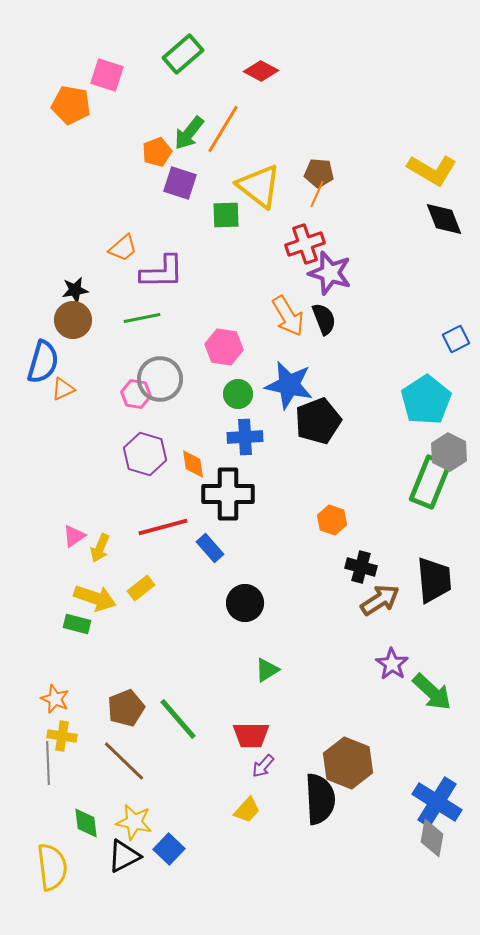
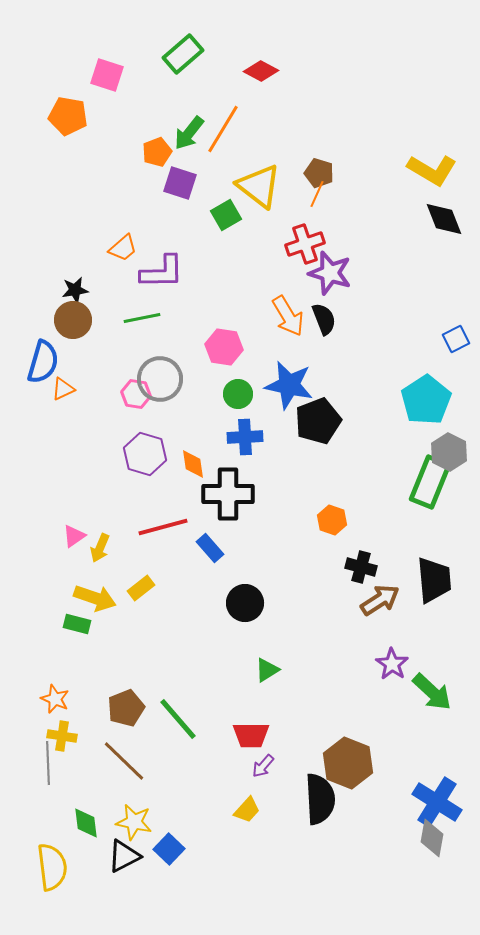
orange pentagon at (71, 105): moved 3 px left, 11 px down
brown pentagon at (319, 173): rotated 12 degrees clockwise
green square at (226, 215): rotated 28 degrees counterclockwise
